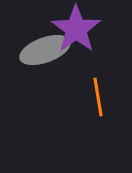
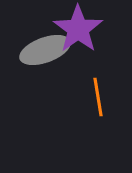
purple star: moved 2 px right
